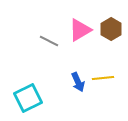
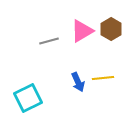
pink triangle: moved 2 px right, 1 px down
gray line: rotated 42 degrees counterclockwise
